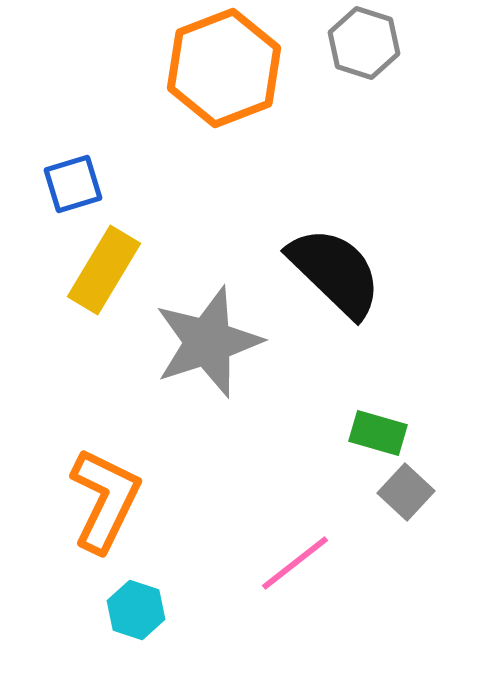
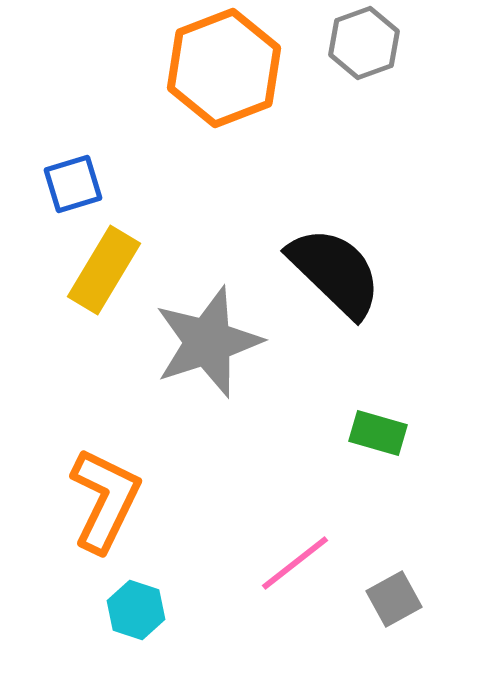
gray hexagon: rotated 22 degrees clockwise
gray square: moved 12 px left, 107 px down; rotated 18 degrees clockwise
